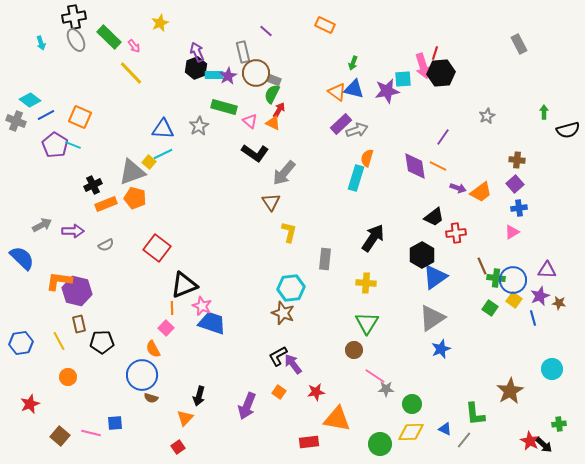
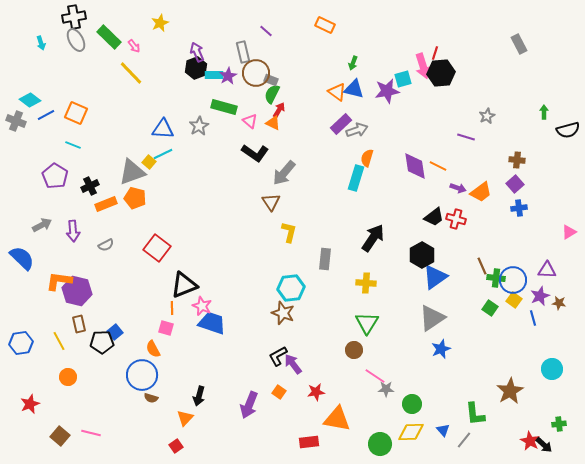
cyan square at (403, 79): rotated 12 degrees counterclockwise
gray rectangle at (274, 80): moved 3 px left
orange square at (80, 117): moved 4 px left, 4 px up
purple line at (443, 137): moved 23 px right; rotated 72 degrees clockwise
purple pentagon at (55, 145): moved 31 px down
black cross at (93, 185): moved 3 px left, 1 px down
purple arrow at (73, 231): rotated 85 degrees clockwise
pink triangle at (512, 232): moved 57 px right
red cross at (456, 233): moved 14 px up; rotated 24 degrees clockwise
pink square at (166, 328): rotated 28 degrees counterclockwise
purple arrow at (247, 406): moved 2 px right, 1 px up
blue square at (115, 423): moved 91 px up; rotated 35 degrees counterclockwise
blue triangle at (445, 429): moved 2 px left, 1 px down; rotated 24 degrees clockwise
red square at (178, 447): moved 2 px left, 1 px up
